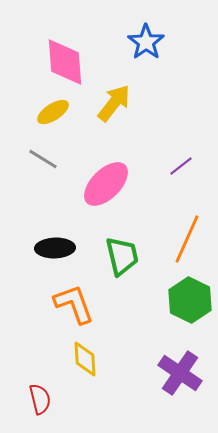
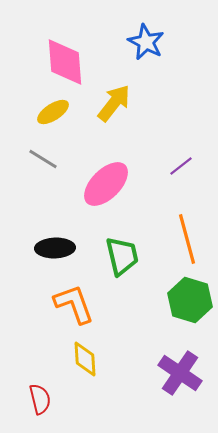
blue star: rotated 9 degrees counterclockwise
orange line: rotated 39 degrees counterclockwise
green hexagon: rotated 9 degrees counterclockwise
